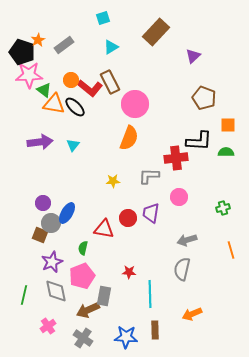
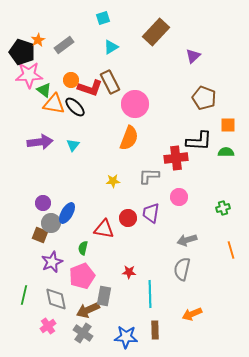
red L-shape at (90, 88): rotated 20 degrees counterclockwise
gray diamond at (56, 291): moved 8 px down
gray cross at (83, 338): moved 5 px up
